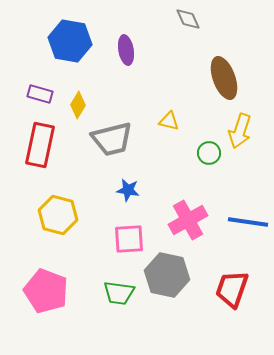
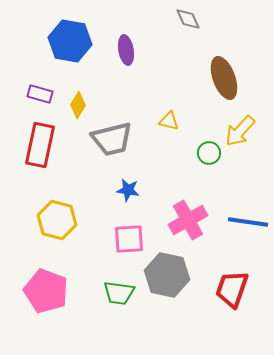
yellow arrow: rotated 24 degrees clockwise
yellow hexagon: moved 1 px left, 5 px down
